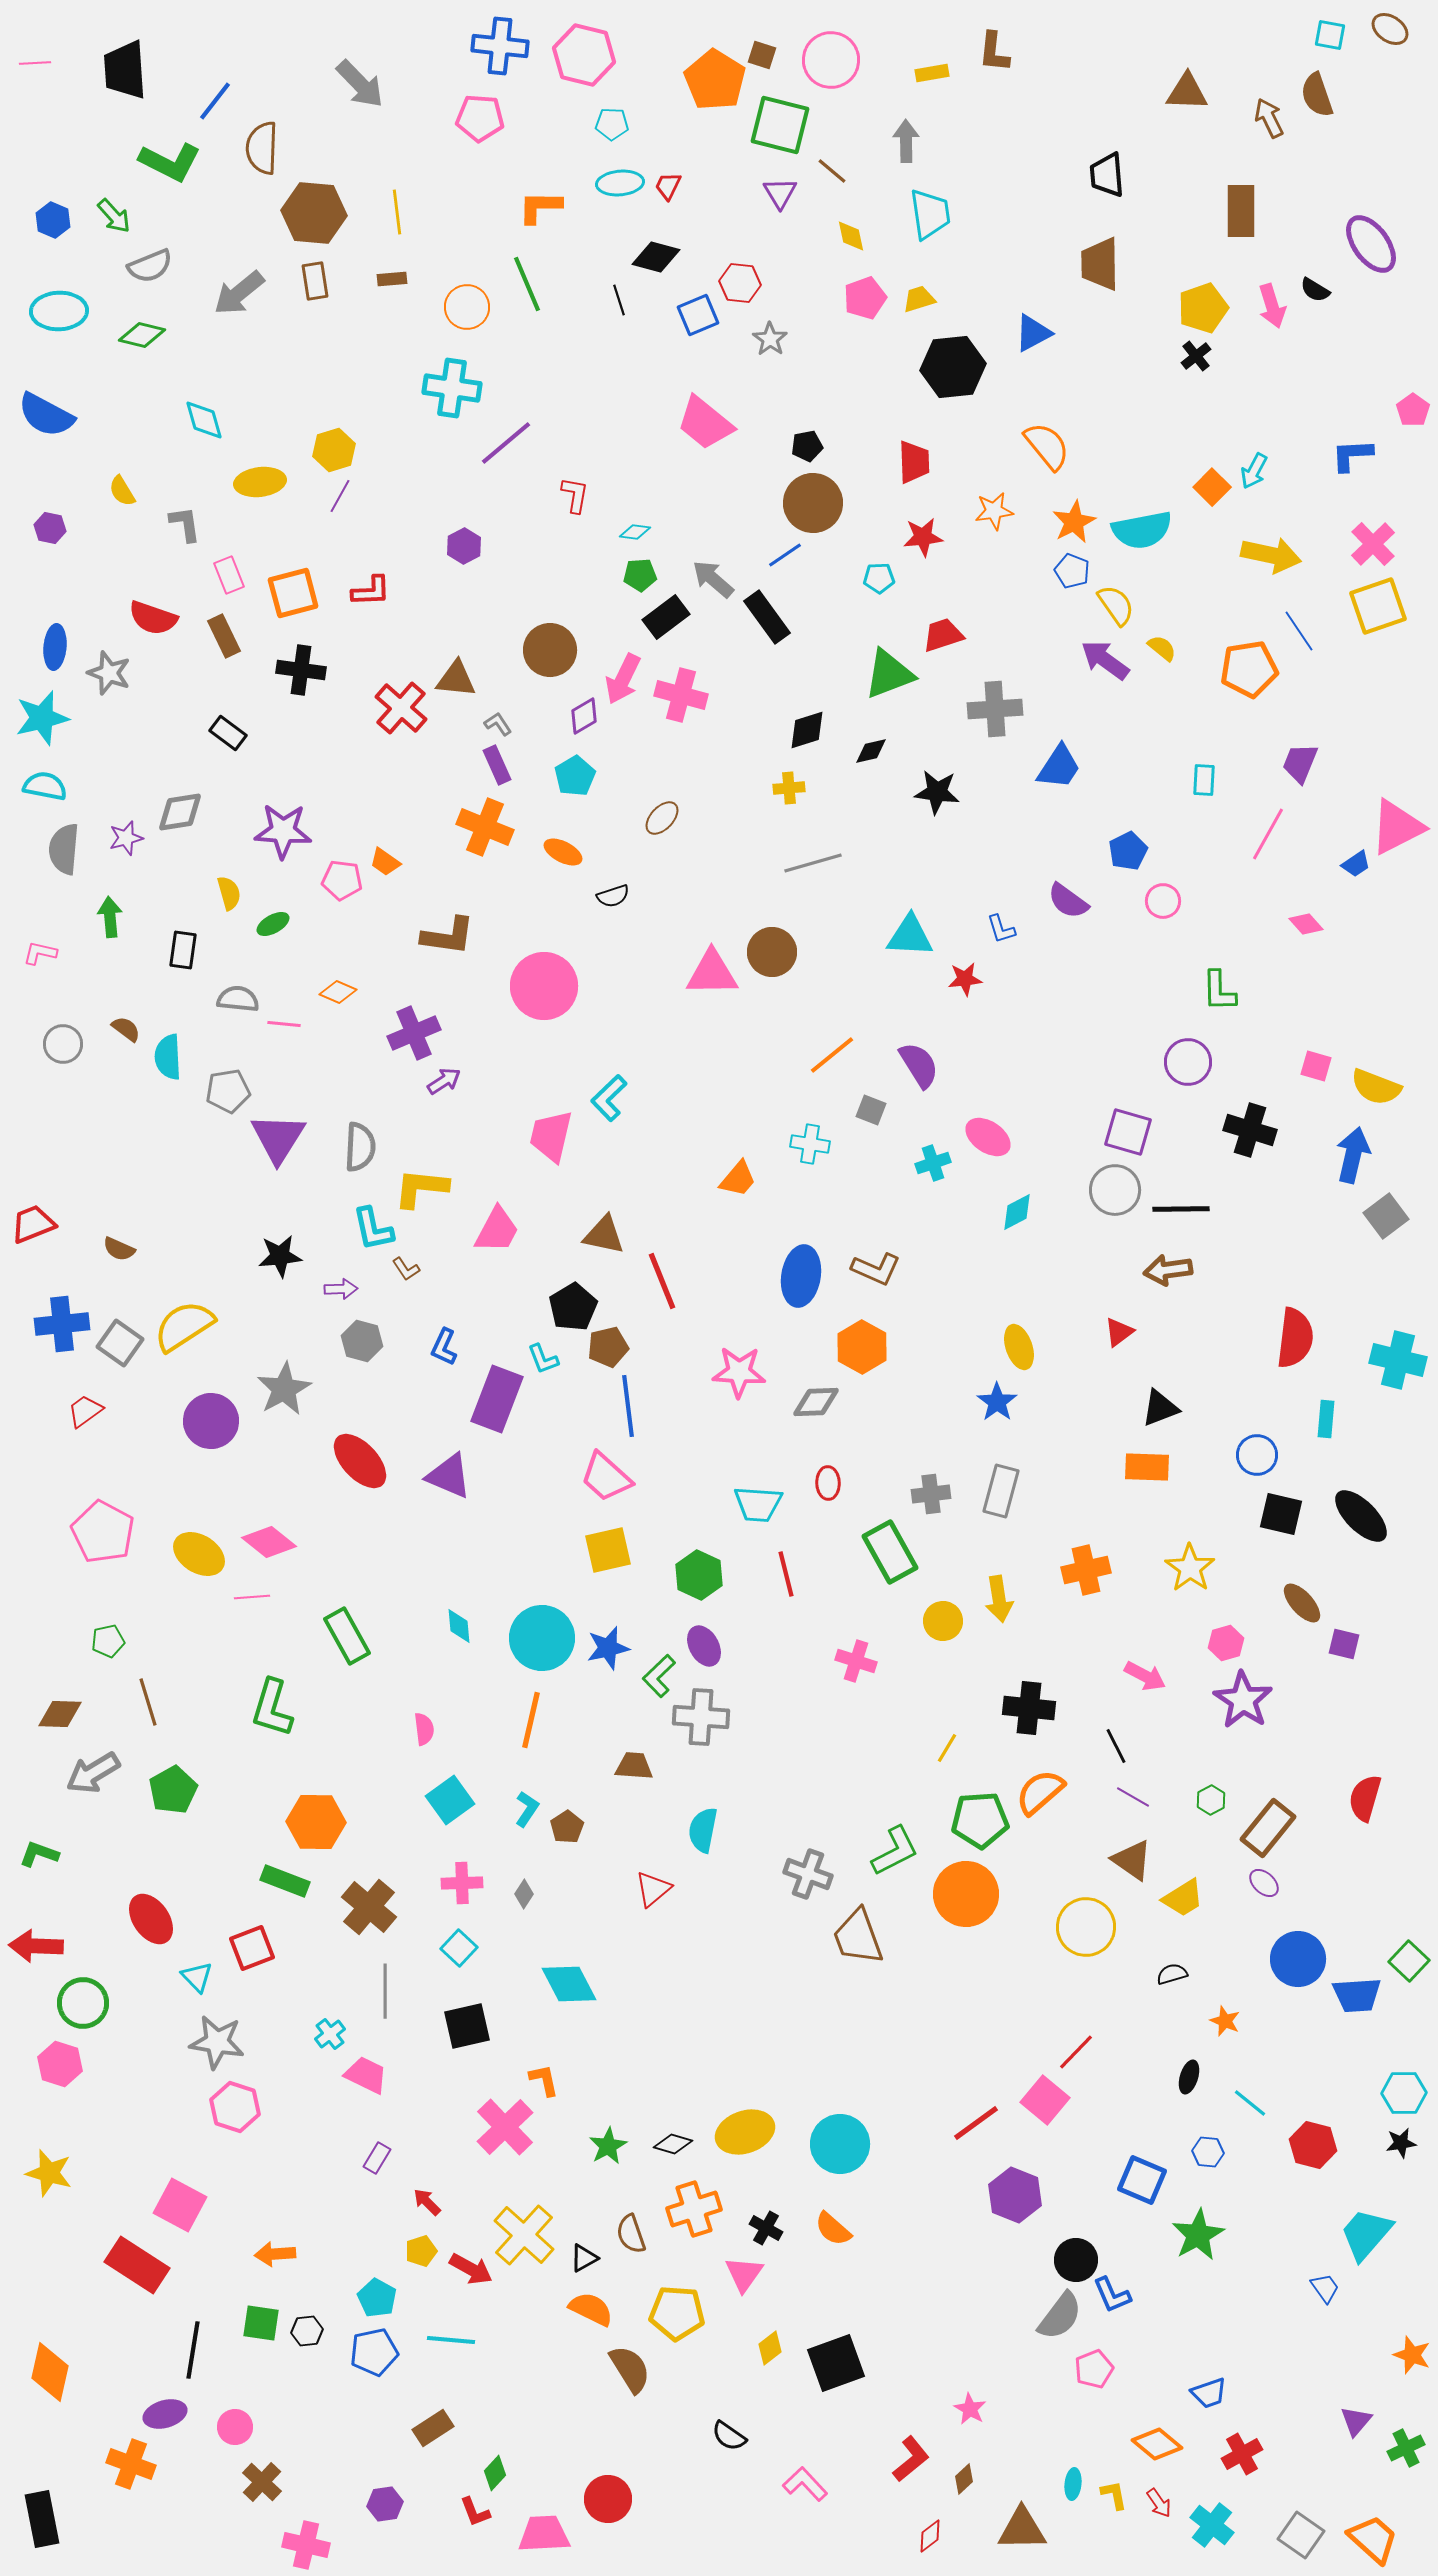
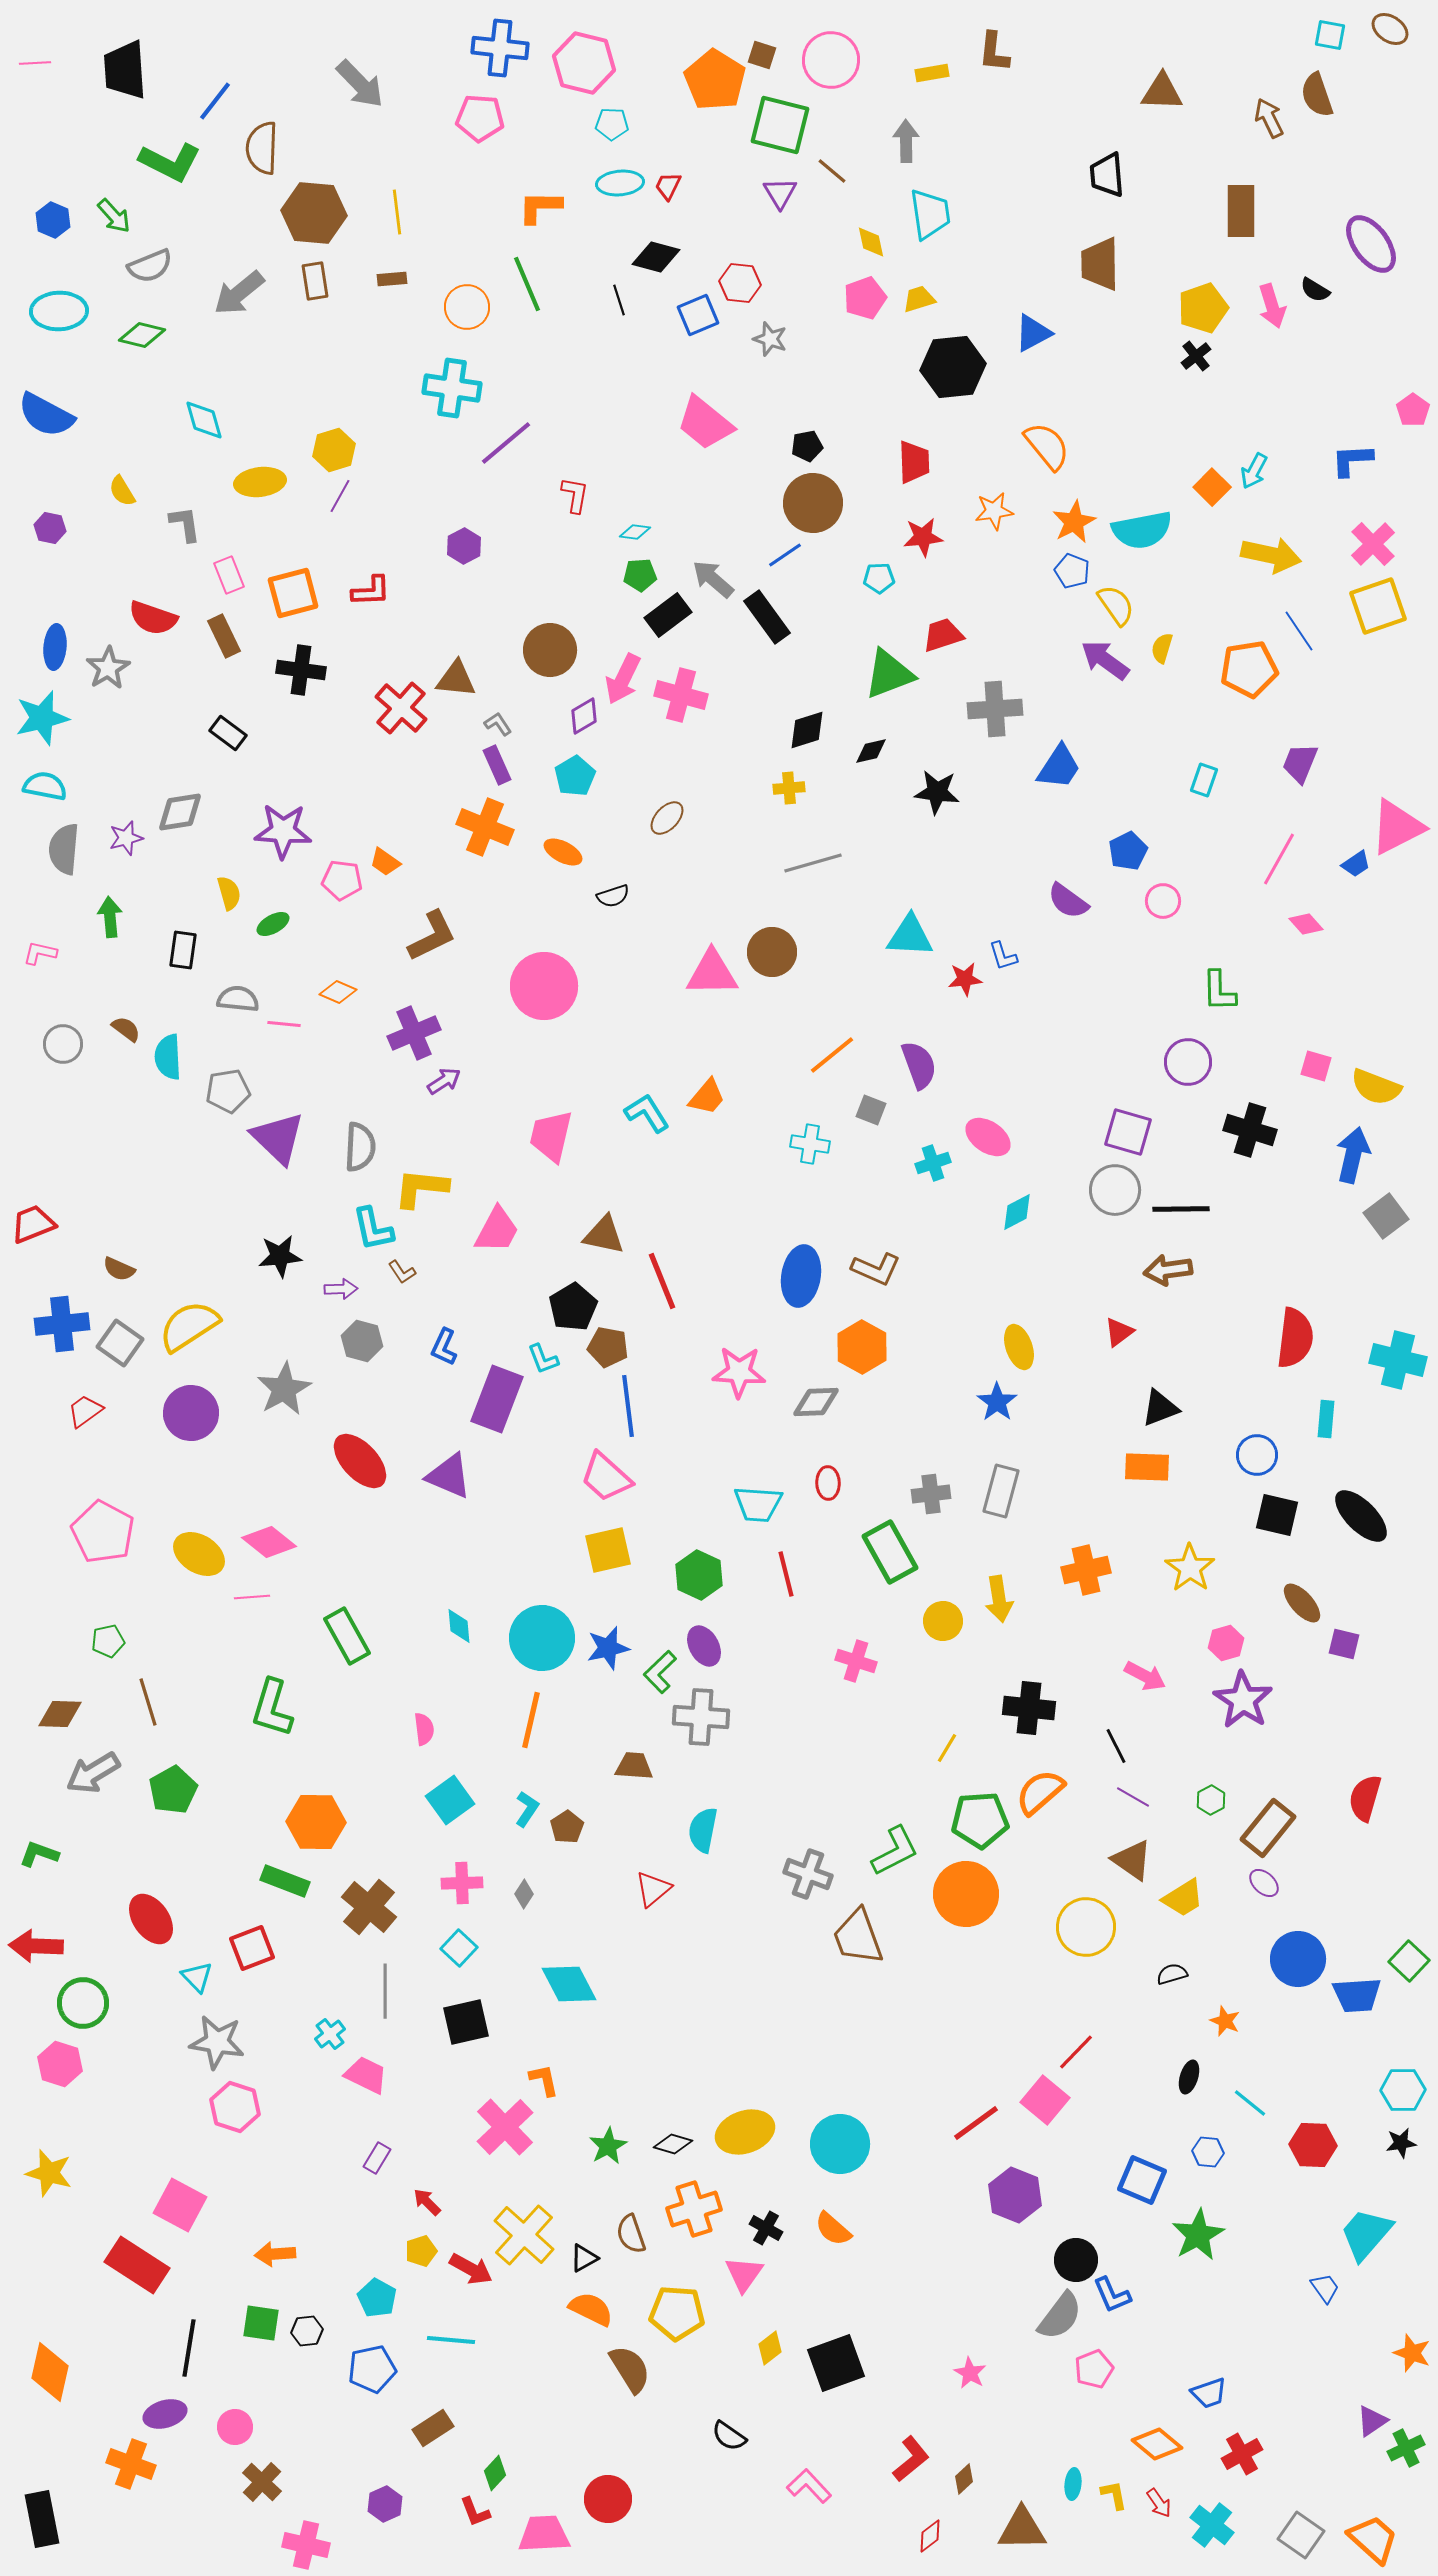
blue cross at (500, 46): moved 2 px down
pink hexagon at (584, 55): moved 8 px down
brown triangle at (1187, 92): moved 25 px left
yellow diamond at (851, 236): moved 20 px right, 6 px down
gray star at (770, 339): rotated 16 degrees counterclockwise
blue L-shape at (1352, 455): moved 5 px down
black rectangle at (666, 617): moved 2 px right, 2 px up
yellow semicircle at (1162, 648): rotated 112 degrees counterclockwise
gray star at (109, 673): moved 1 px left, 5 px up; rotated 21 degrees clockwise
cyan rectangle at (1204, 780): rotated 16 degrees clockwise
brown ellipse at (662, 818): moved 5 px right
pink line at (1268, 834): moved 11 px right, 25 px down
blue L-shape at (1001, 929): moved 2 px right, 27 px down
brown L-shape at (448, 936): moved 16 px left; rotated 34 degrees counterclockwise
purple semicircle at (919, 1065): rotated 12 degrees clockwise
cyan L-shape at (609, 1098): moved 38 px right, 15 px down; rotated 102 degrees clockwise
purple triangle at (278, 1138): rotated 18 degrees counterclockwise
orange trapezoid at (738, 1179): moved 31 px left, 82 px up
brown semicircle at (119, 1249): moved 20 px down
brown L-shape at (406, 1269): moved 4 px left, 3 px down
yellow semicircle at (184, 1326): moved 5 px right
brown pentagon at (608, 1347): rotated 24 degrees clockwise
purple circle at (211, 1421): moved 20 px left, 8 px up
black square at (1281, 1514): moved 4 px left, 1 px down
green L-shape at (659, 1676): moved 1 px right, 4 px up
black square at (467, 2026): moved 1 px left, 4 px up
cyan hexagon at (1404, 2093): moved 1 px left, 3 px up
red hexagon at (1313, 2145): rotated 12 degrees counterclockwise
black line at (193, 2350): moved 4 px left, 2 px up
blue pentagon at (374, 2352): moved 2 px left, 17 px down
orange star at (1412, 2355): moved 2 px up
pink star at (970, 2409): moved 36 px up
purple triangle at (1356, 2421): moved 16 px right; rotated 16 degrees clockwise
pink L-shape at (805, 2484): moved 4 px right, 2 px down
purple hexagon at (385, 2504): rotated 16 degrees counterclockwise
